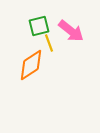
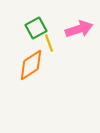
green square: moved 3 px left, 2 px down; rotated 15 degrees counterclockwise
pink arrow: moved 8 px right, 2 px up; rotated 56 degrees counterclockwise
